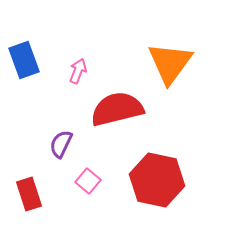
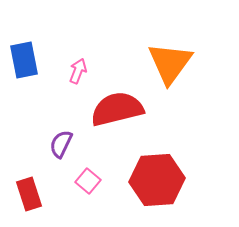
blue rectangle: rotated 9 degrees clockwise
red hexagon: rotated 16 degrees counterclockwise
